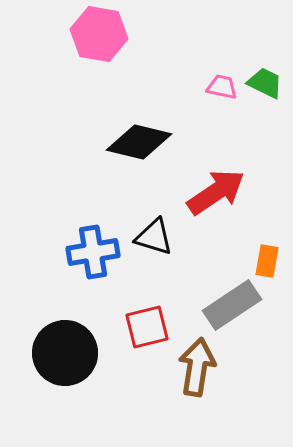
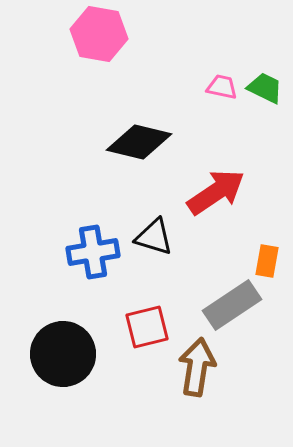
green trapezoid: moved 5 px down
black circle: moved 2 px left, 1 px down
